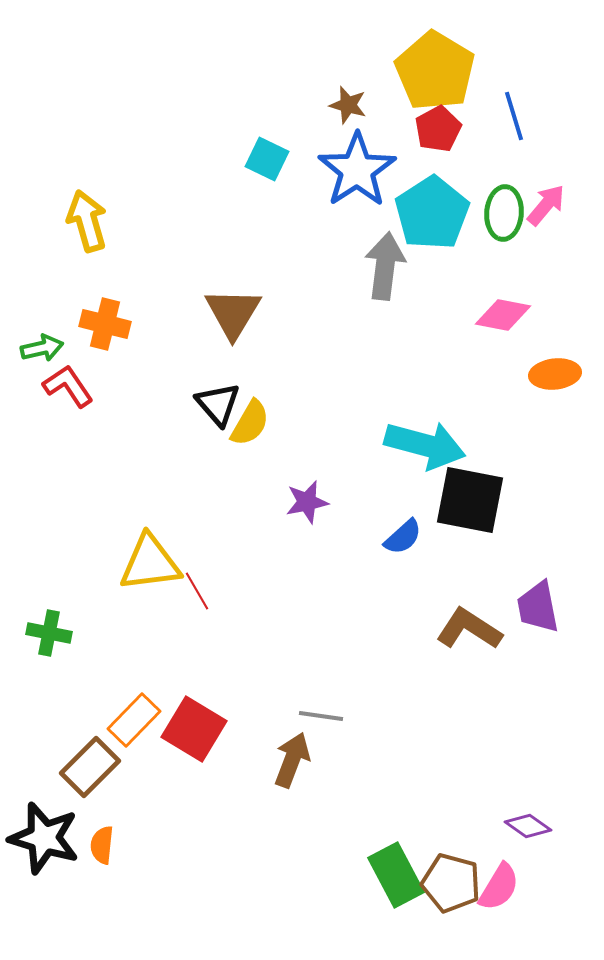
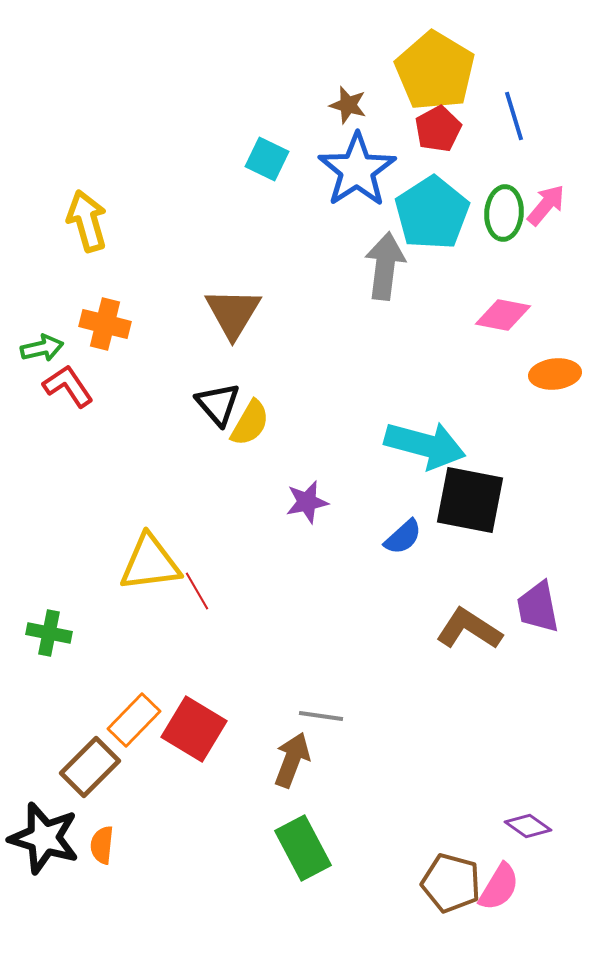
green rectangle: moved 93 px left, 27 px up
